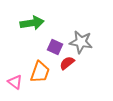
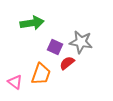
orange trapezoid: moved 1 px right, 2 px down
